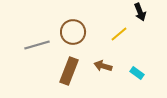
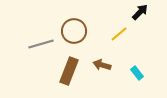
black arrow: rotated 114 degrees counterclockwise
brown circle: moved 1 px right, 1 px up
gray line: moved 4 px right, 1 px up
brown arrow: moved 1 px left, 1 px up
cyan rectangle: rotated 16 degrees clockwise
